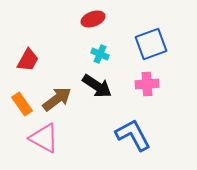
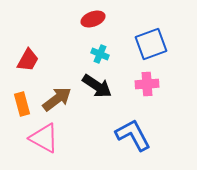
orange rectangle: rotated 20 degrees clockwise
